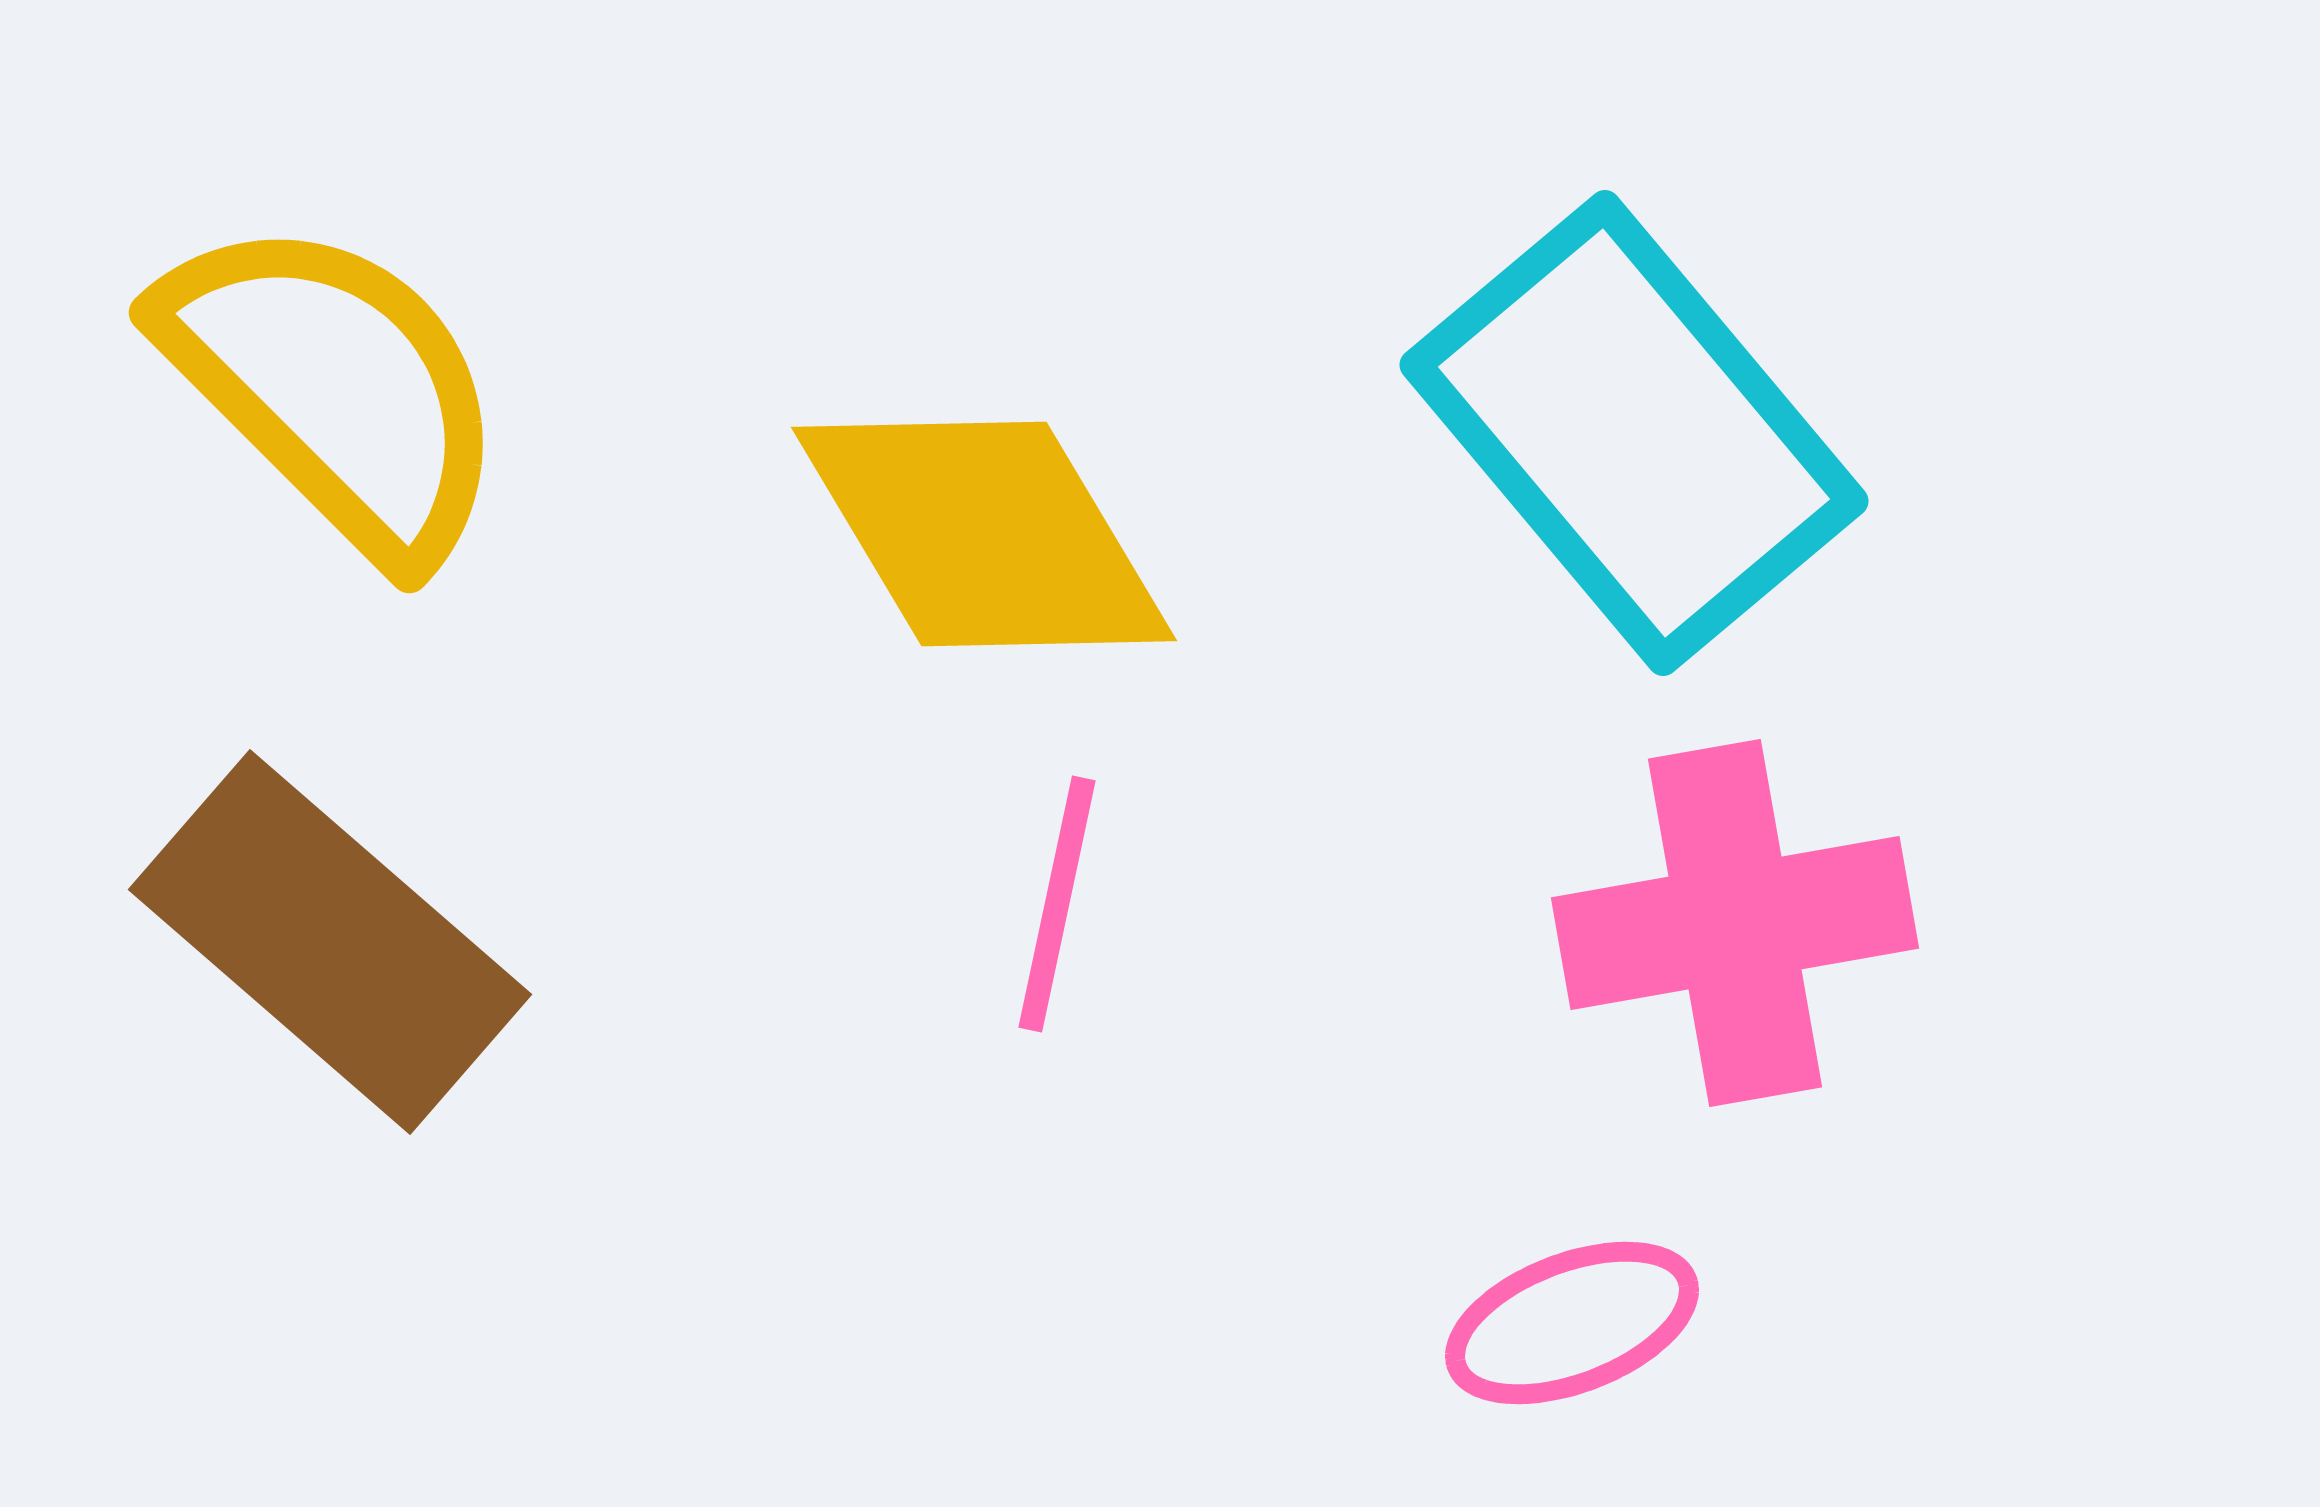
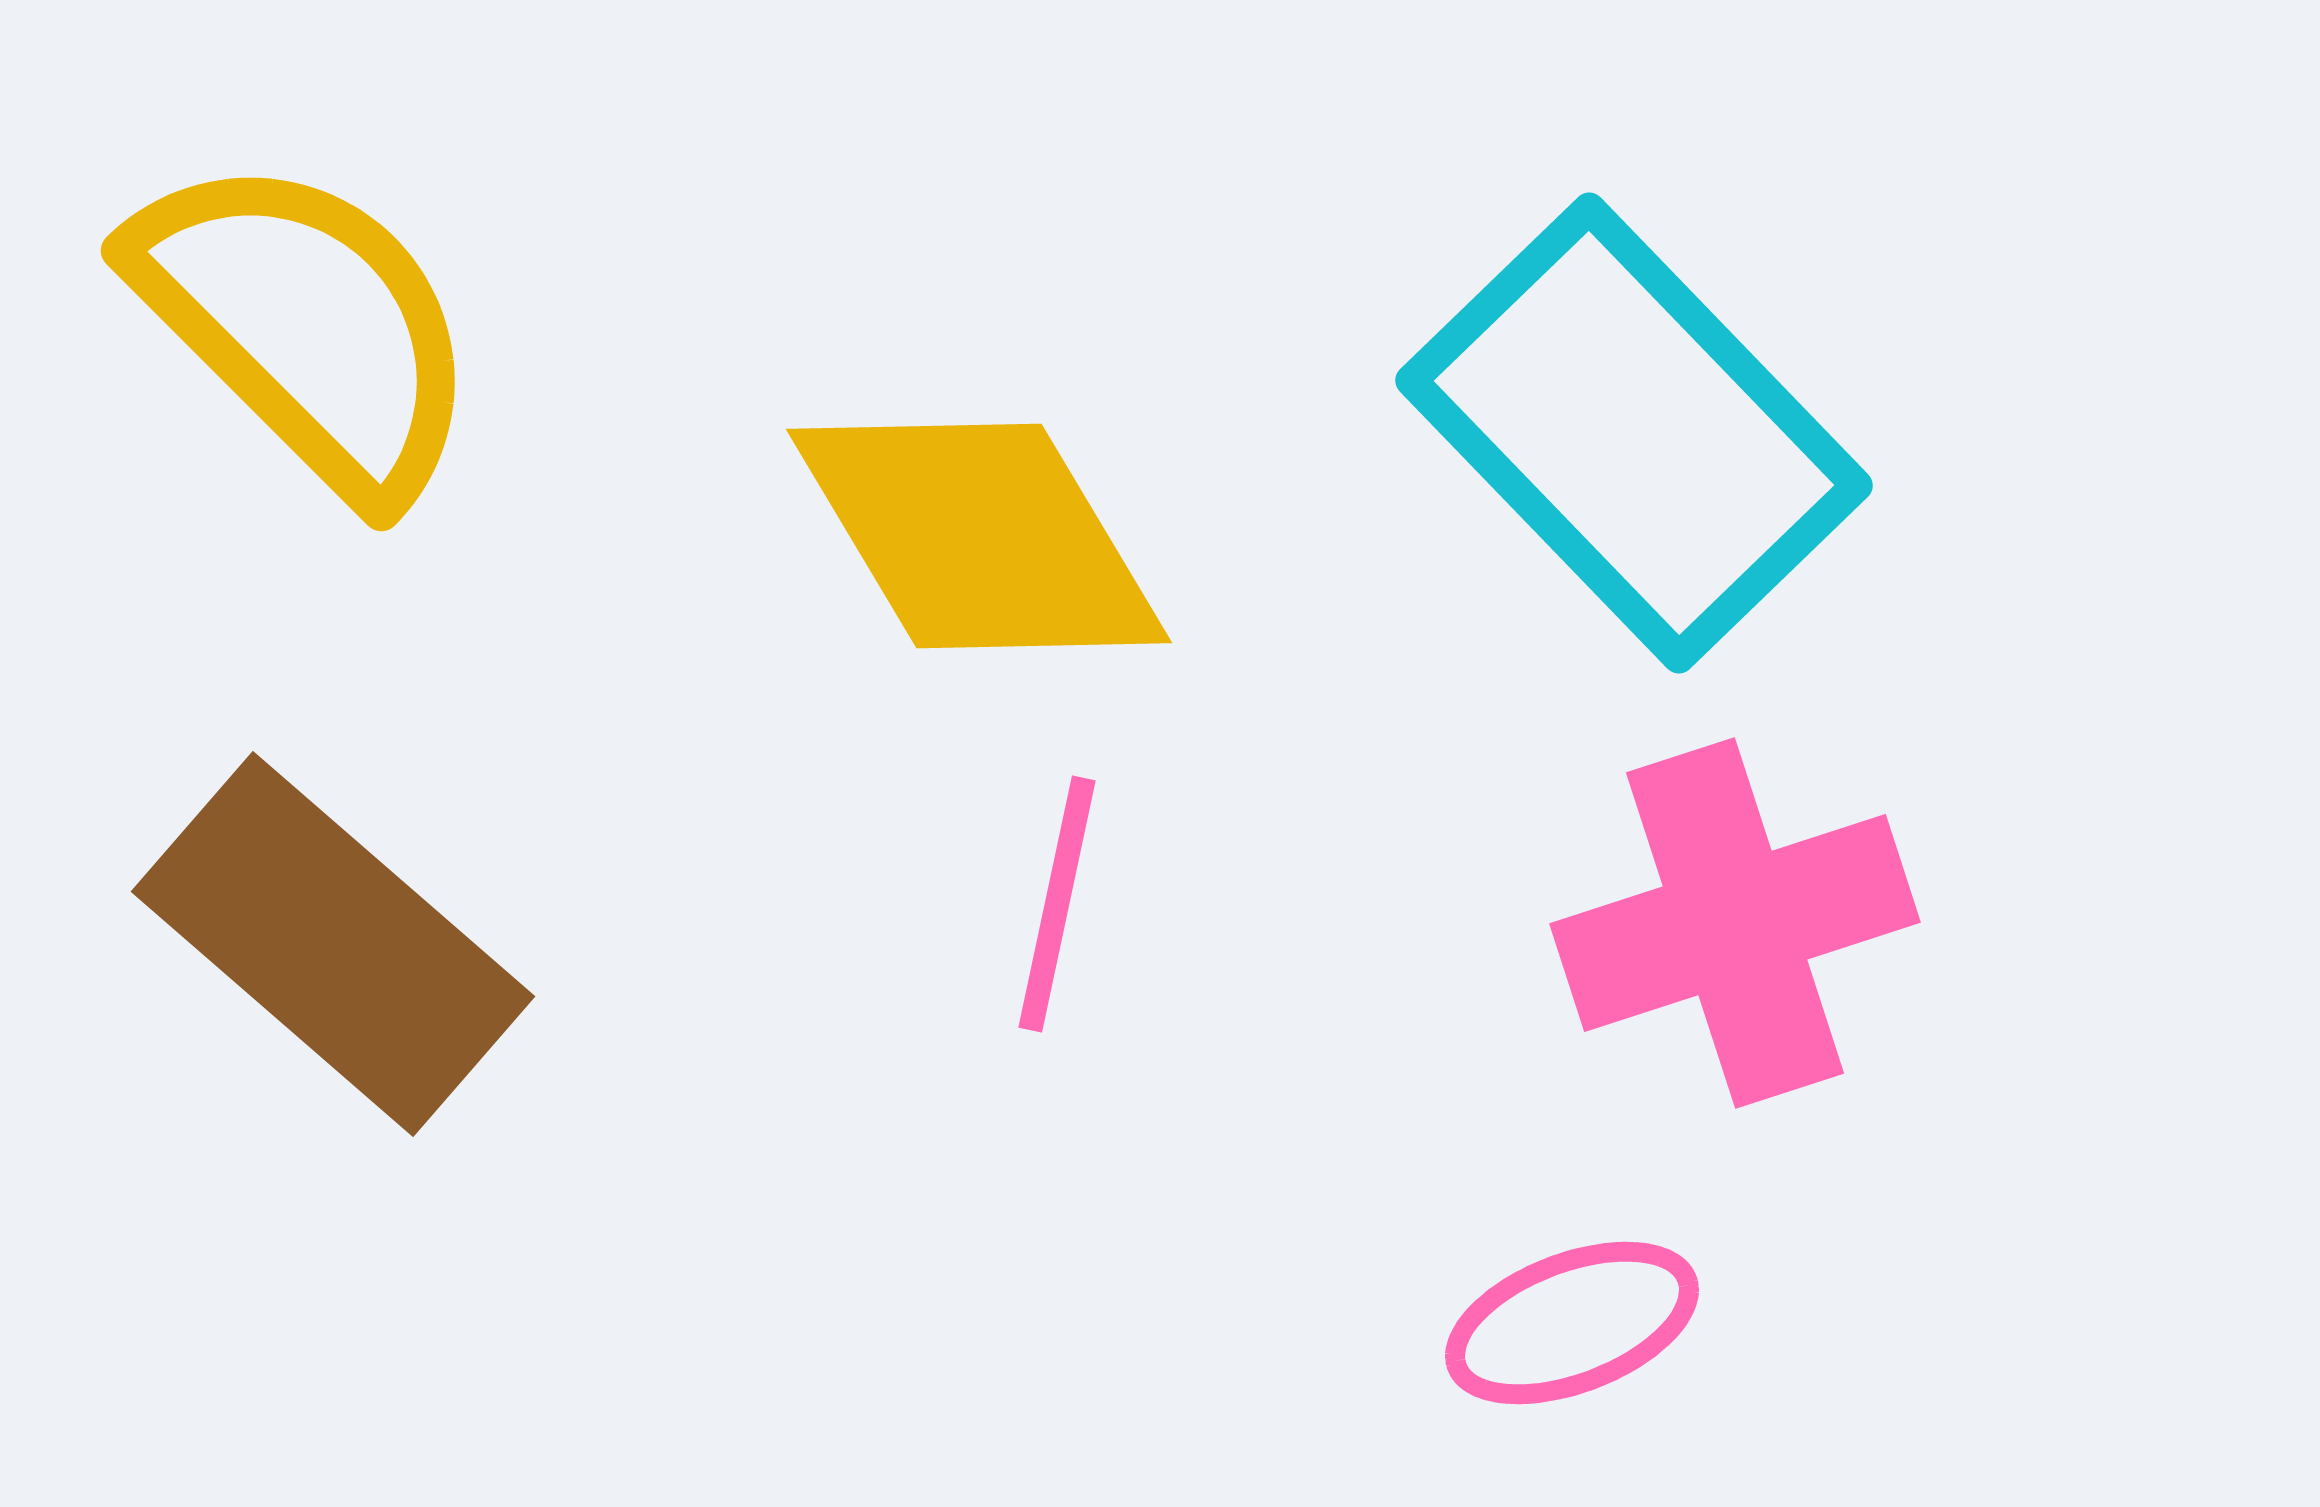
yellow semicircle: moved 28 px left, 62 px up
cyan rectangle: rotated 4 degrees counterclockwise
yellow diamond: moved 5 px left, 2 px down
pink cross: rotated 8 degrees counterclockwise
brown rectangle: moved 3 px right, 2 px down
